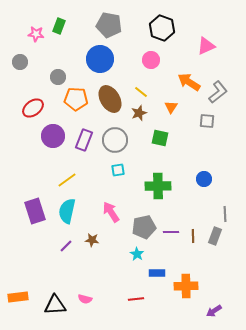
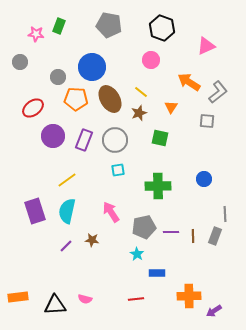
blue circle at (100, 59): moved 8 px left, 8 px down
orange cross at (186, 286): moved 3 px right, 10 px down
